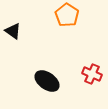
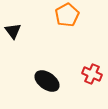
orange pentagon: rotated 10 degrees clockwise
black triangle: rotated 18 degrees clockwise
